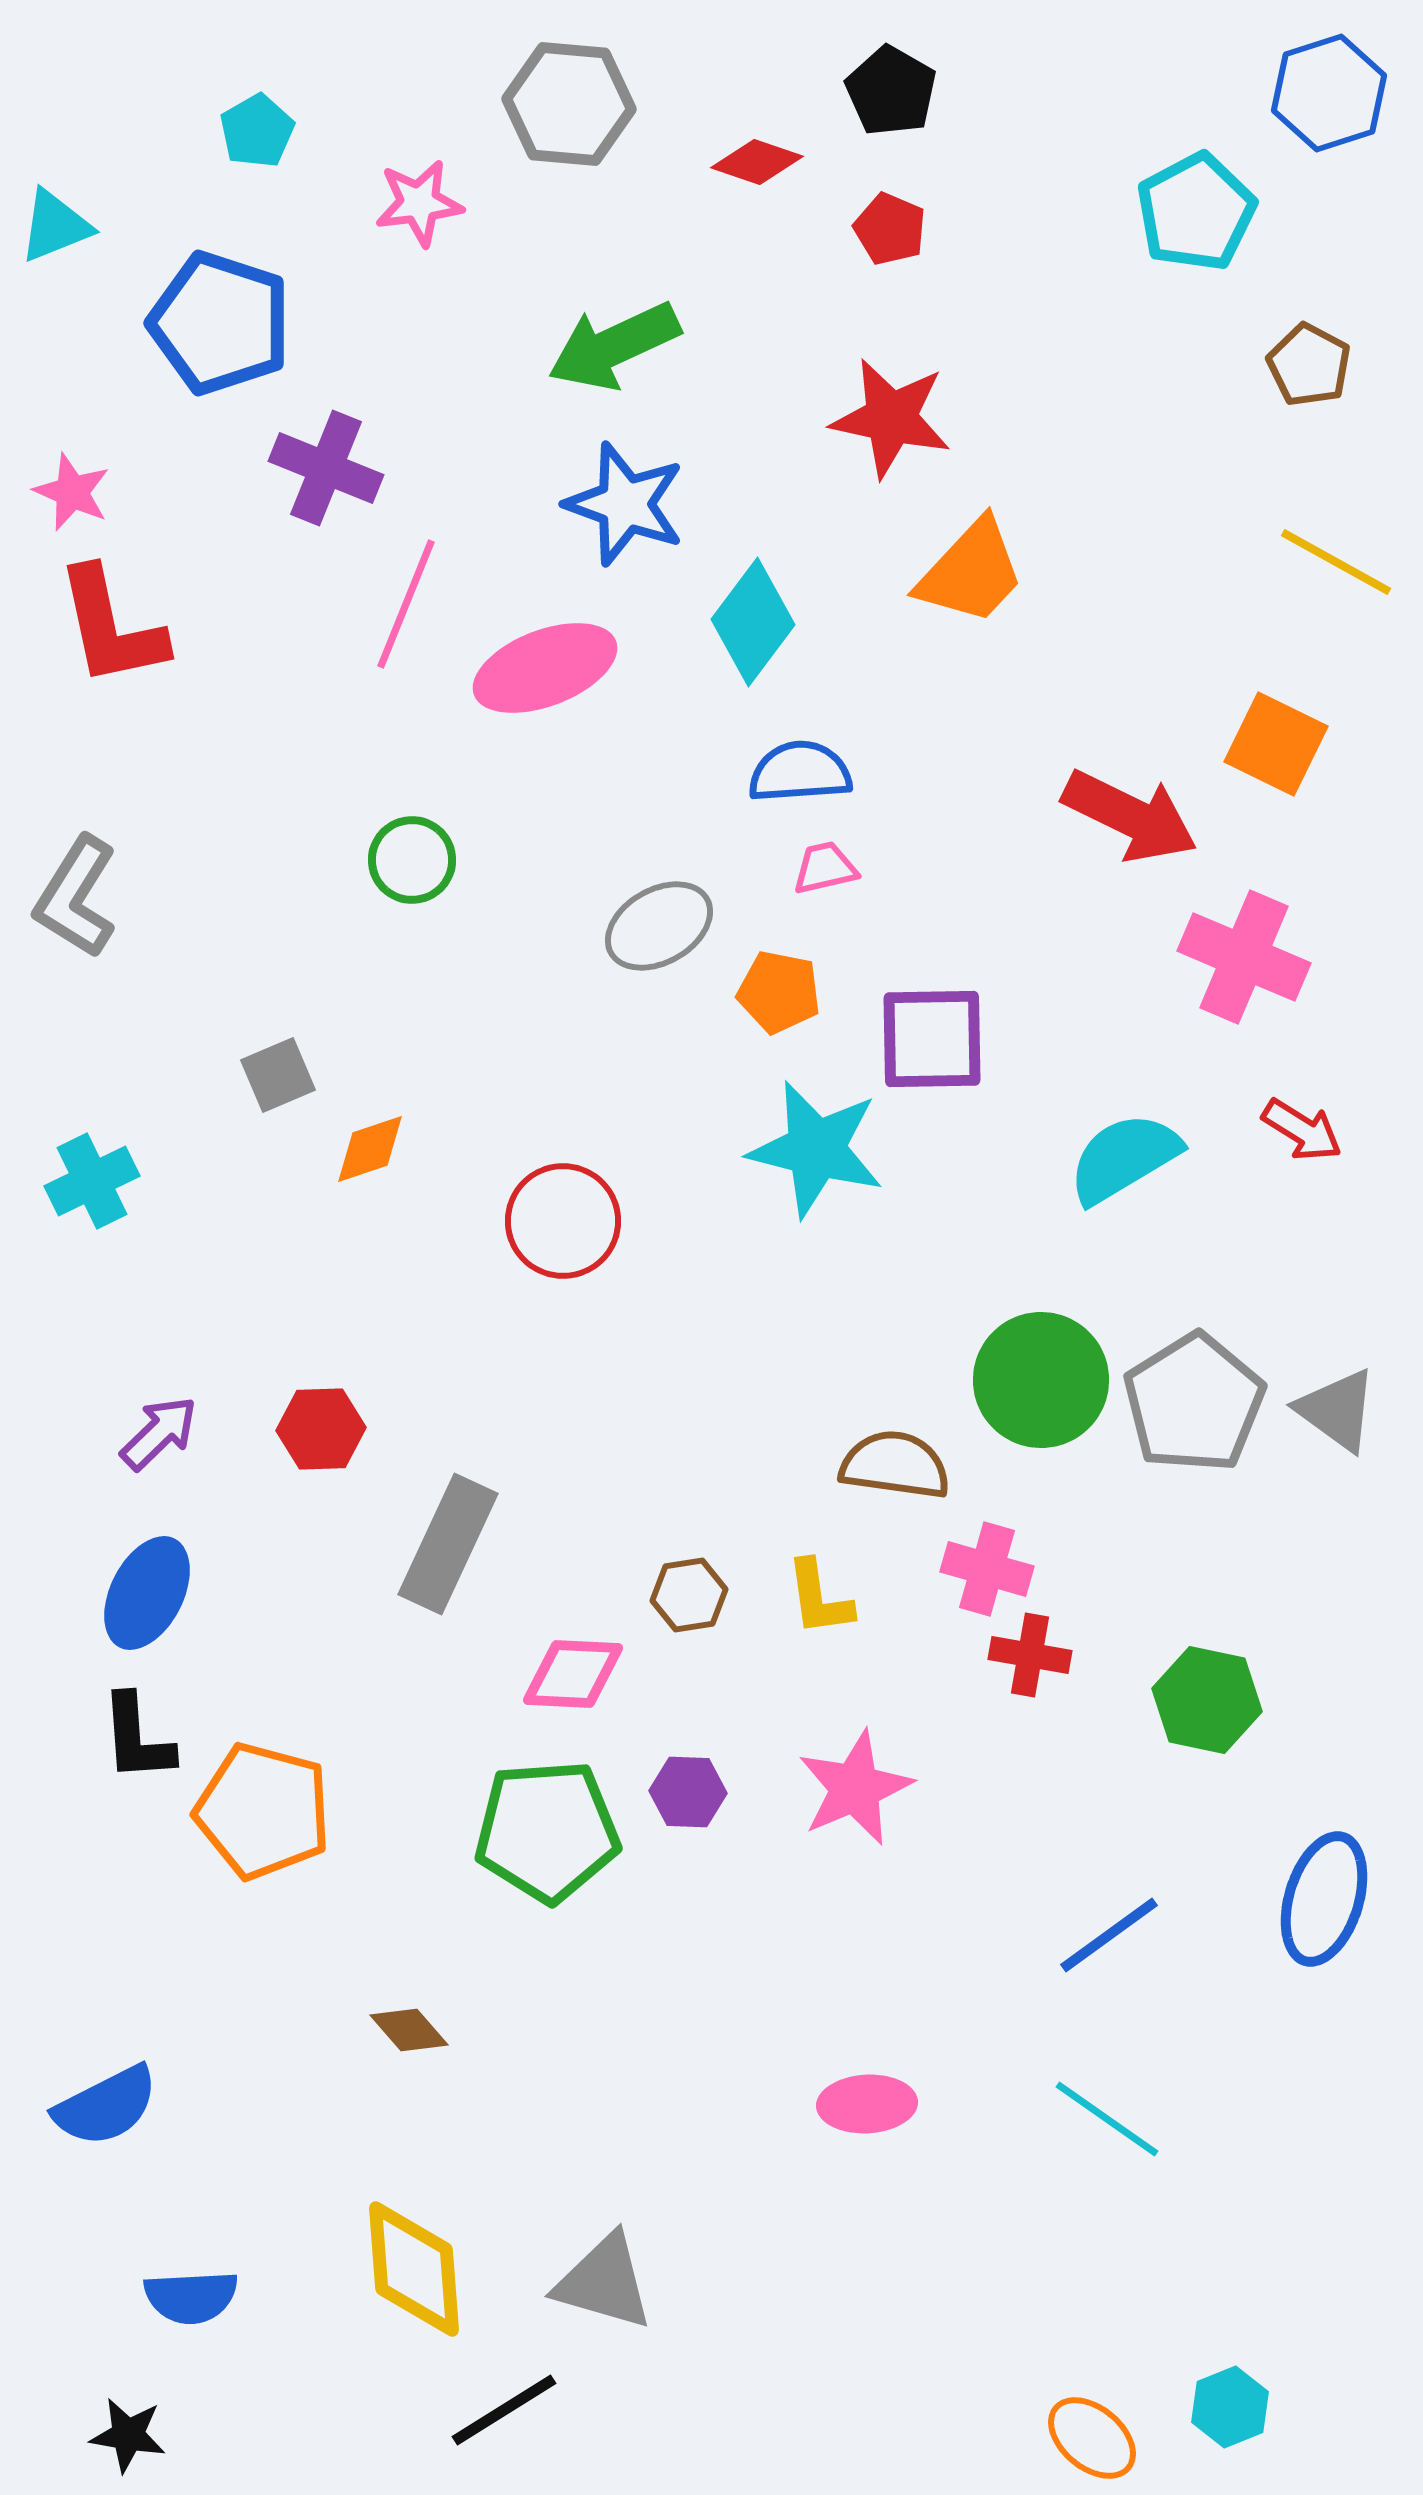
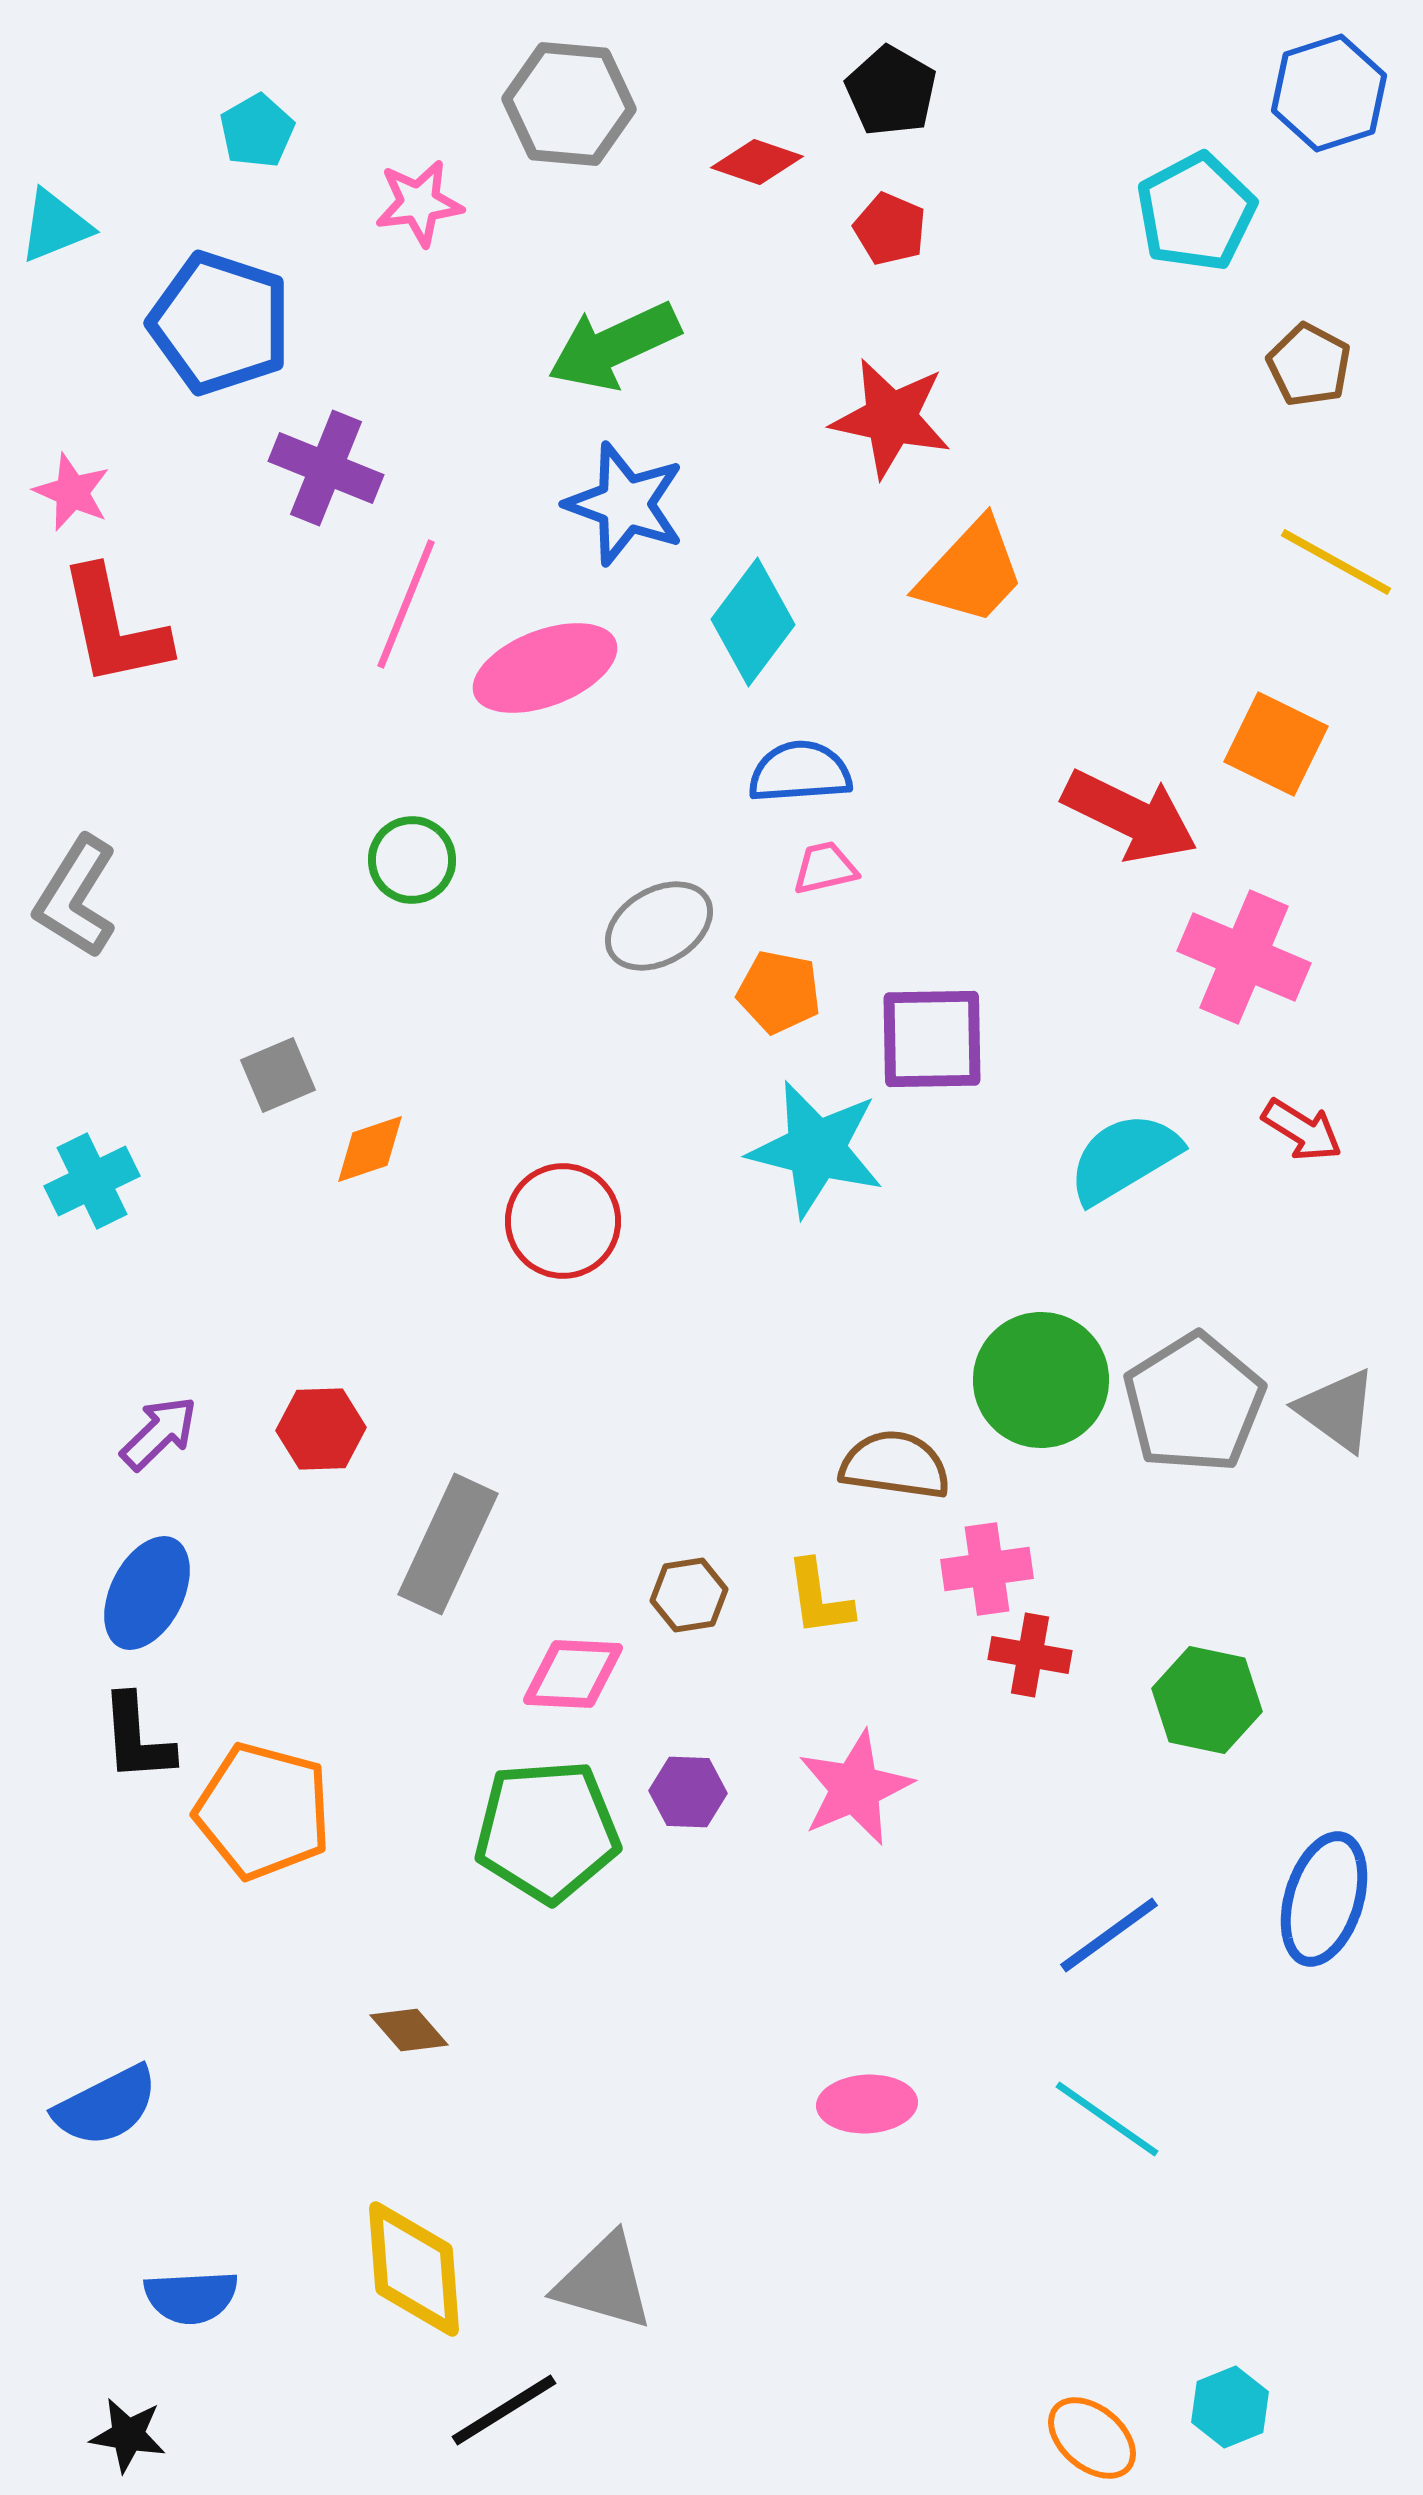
red L-shape at (111, 627): moved 3 px right
pink cross at (987, 1569): rotated 24 degrees counterclockwise
